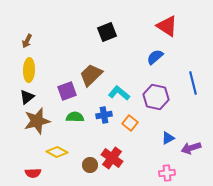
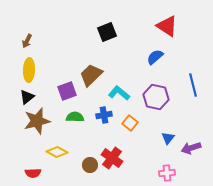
blue line: moved 2 px down
blue triangle: rotated 24 degrees counterclockwise
